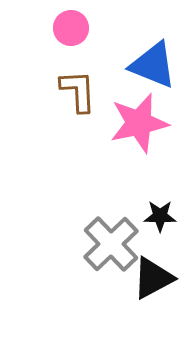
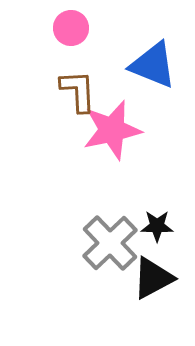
pink star: moved 27 px left, 7 px down
black star: moved 3 px left, 10 px down
gray cross: moved 1 px left, 1 px up
